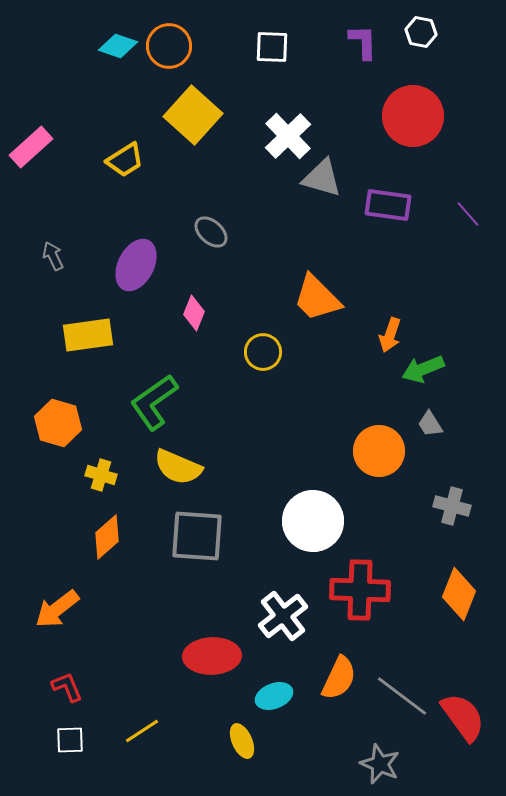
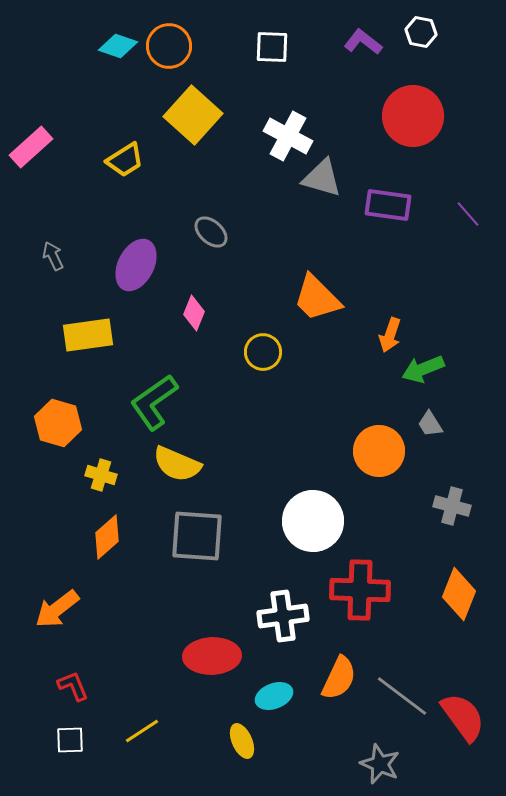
purple L-shape at (363, 42): rotated 51 degrees counterclockwise
white cross at (288, 136): rotated 18 degrees counterclockwise
yellow semicircle at (178, 467): moved 1 px left, 3 px up
white cross at (283, 616): rotated 30 degrees clockwise
red L-shape at (67, 687): moved 6 px right, 1 px up
